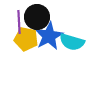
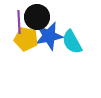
blue star: rotated 16 degrees clockwise
cyan semicircle: rotated 45 degrees clockwise
